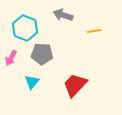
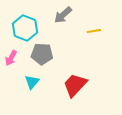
gray arrow: rotated 60 degrees counterclockwise
